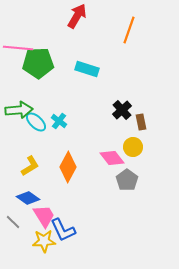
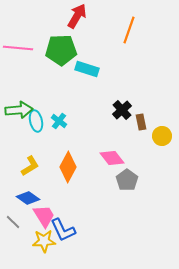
green pentagon: moved 23 px right, 13 px up
cyan ellipse: moved 1 px up; rotated 35 degrees clockwise
yellow circle: moved 29 px right, 11 px up
